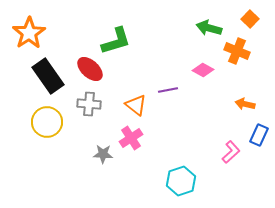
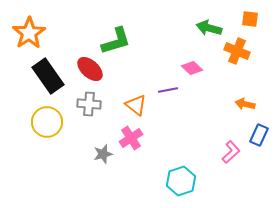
orange square: rotated 36 degrees counterclockwise
pink diamond: moved 11 px left, 2 px up; rotated 15 degrees clockwise
gray star: rotated 18 degrees counterclockwise
